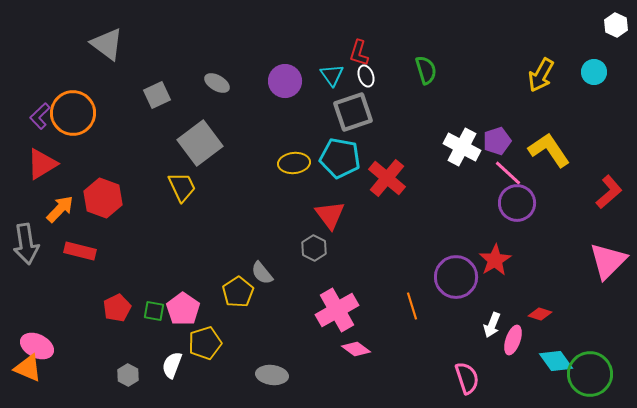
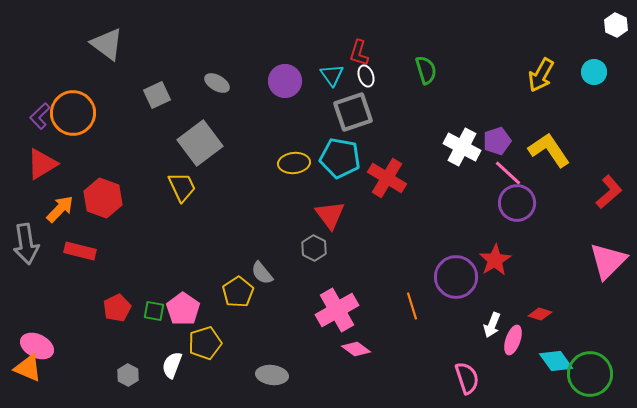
red cross at (387, 178): rotated 9 degrees counterclockwise
